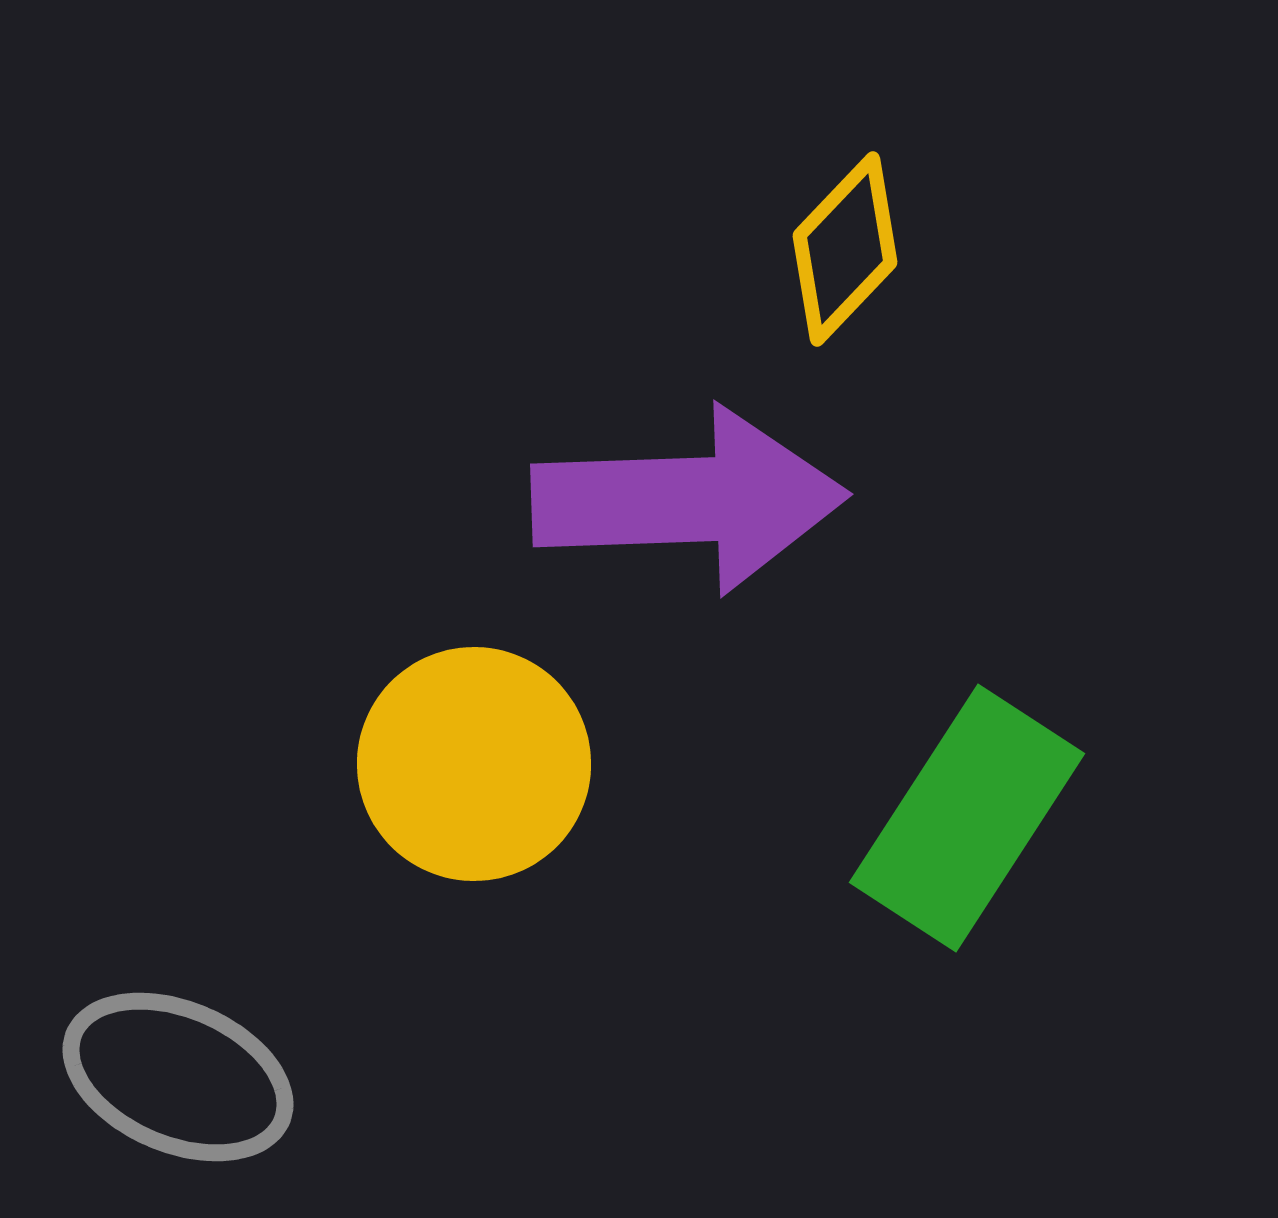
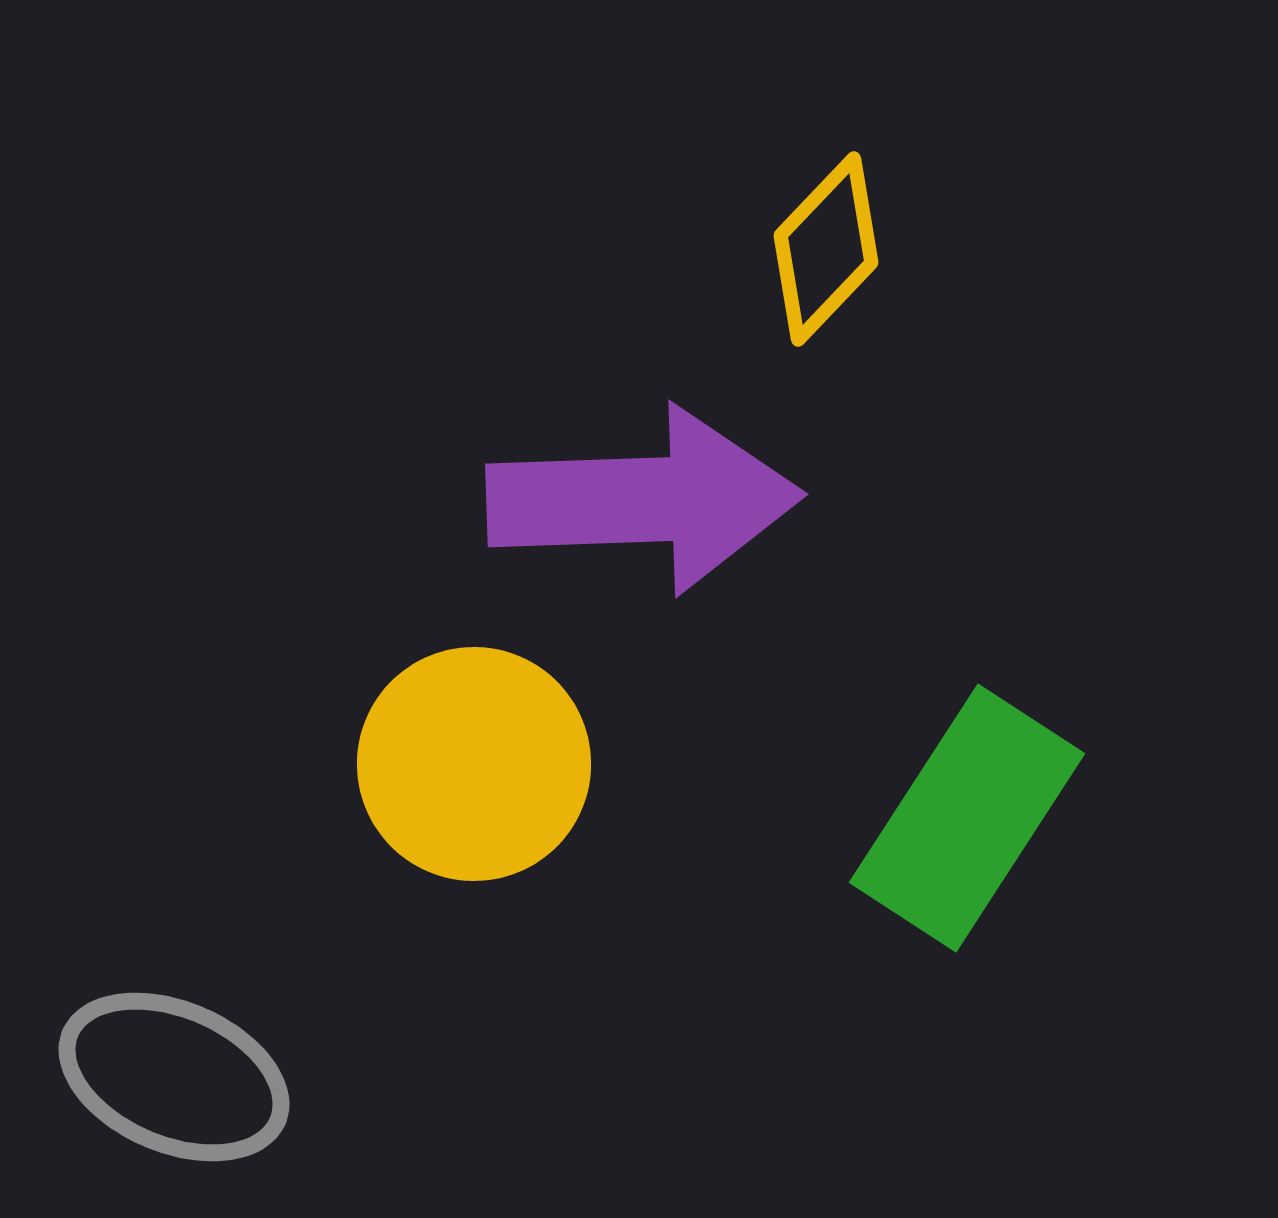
yellow diamond: moved 19 px left
purple arrow: moved 45 px left
gray ellipse: moved 4 px left
